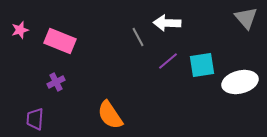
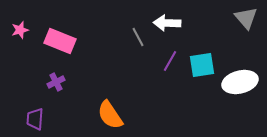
purple line: moved 2 px right; rotated 20 degrees counterclockwise
